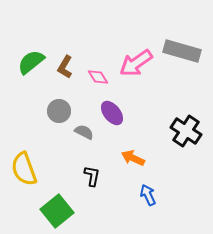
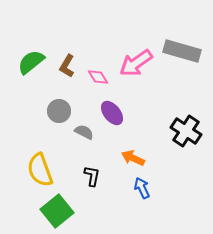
brown L-shape: moved 2 px right, 1 px up
yellow semicircle: moved 16 px right, 1 px down
blue arrow: moved 6 px left, 7 px up
